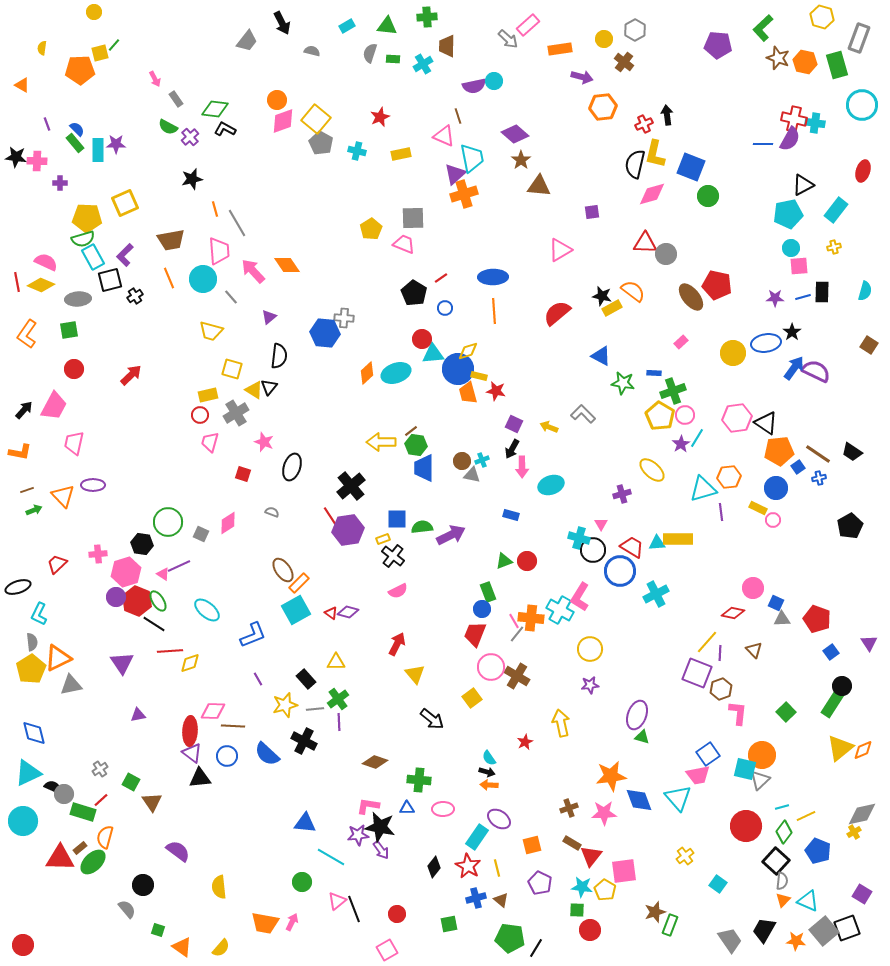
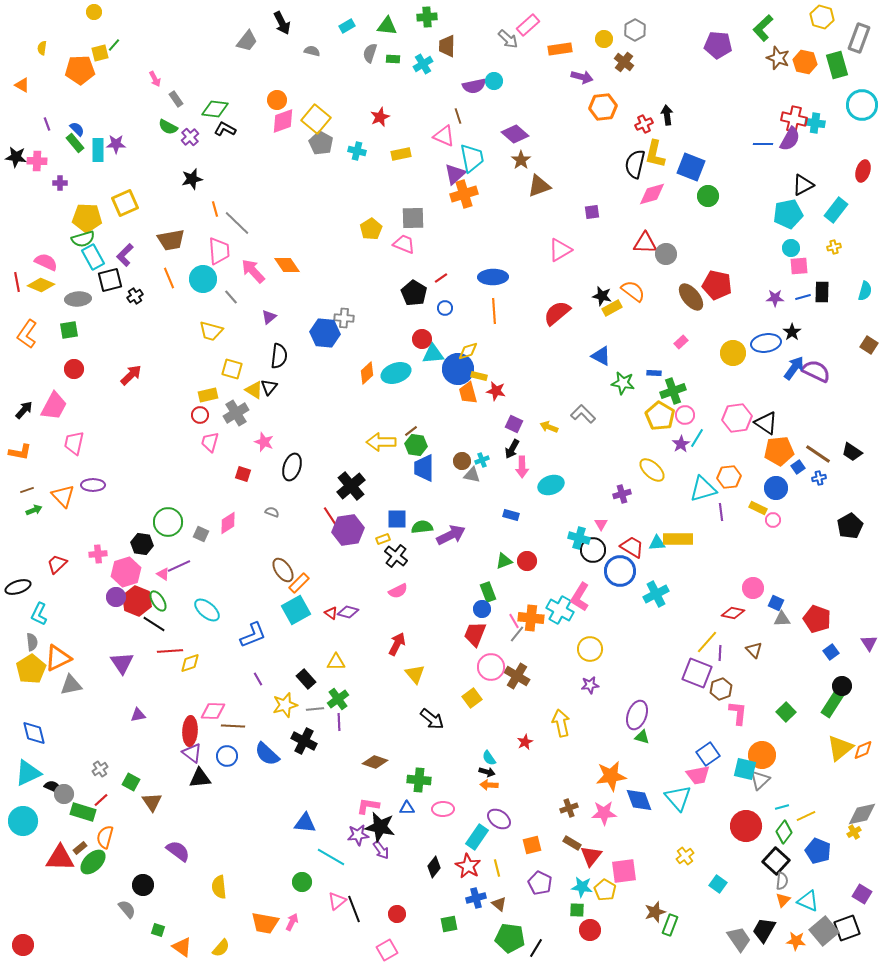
brown triangle at (539, 186): rotated 25 degrees counterclockwise
gray line at (237, 223): rotated 16 degrees counterclockwise
black cross at (393, 556): moved 3 px right
brown triangle at (501, 900): moved 2 px left, 4 px down
gray trapezoid at (730, 940): moved 9 px right, 1 px up
